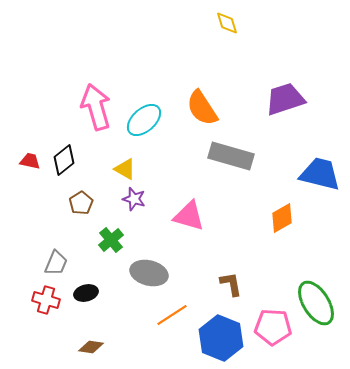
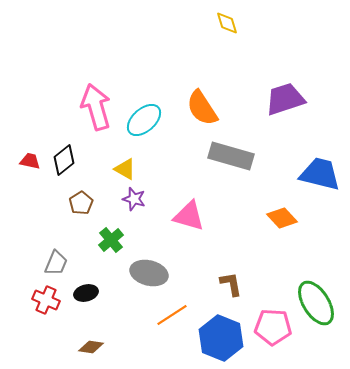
orange diamond: rotated 76 degrees clockwise
red cross: rotated 8 degrees clockwise
